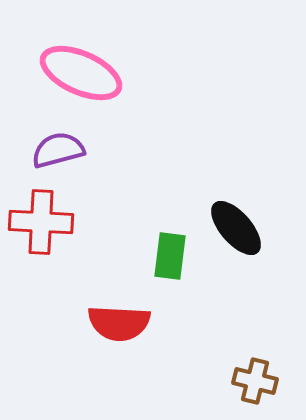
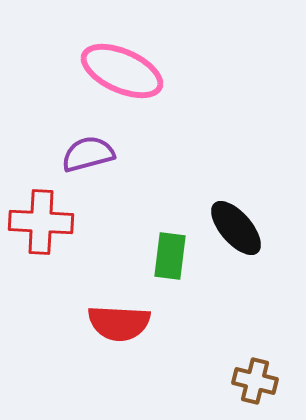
pink ellipse: moved 41 px right, 2 px up
purple semicircle: moved 30 px right, 4 px down
